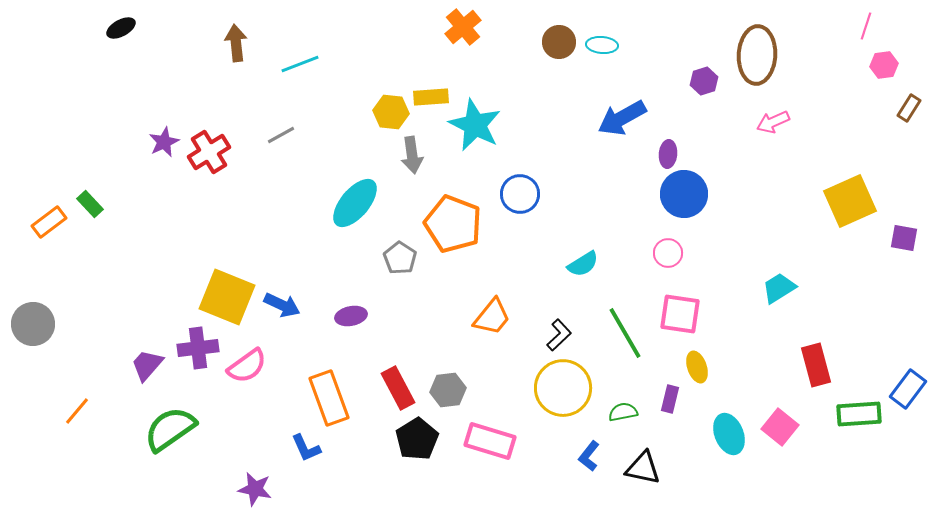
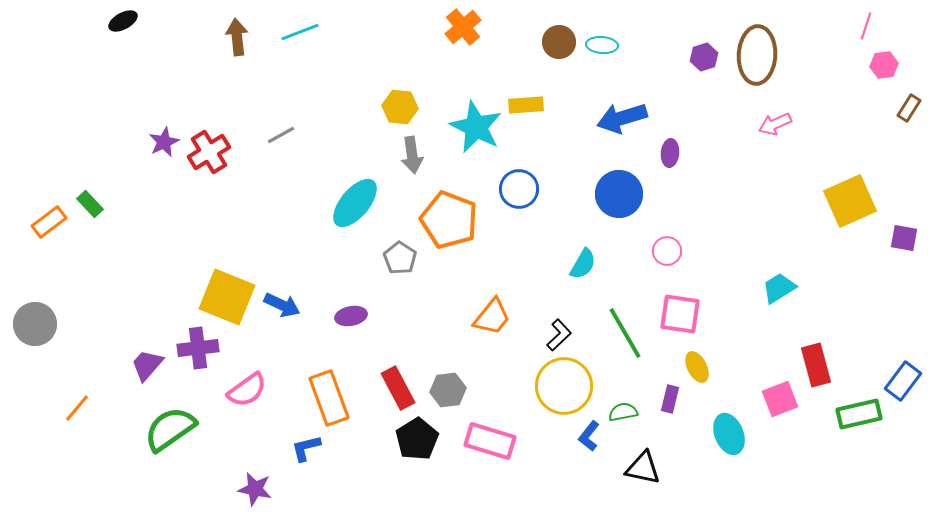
black ellipse at (121, 28): moved 2 px right, 7 px up
brown arrow at (236, 43): moved 1 px right, 6 px up
cyan line at (300, 64): moved 32 px up
purple hexagon at (704, 81): moved 24 px up
yellow rectangle at (431, 97): moved 95 px right, 8 px down
yellow hexagon at (391, 112): moved 9 px right, 5 px up
blue arrow at (622, 118): rotated 12 degrees clockwise
pink arrow at (773, 122): moved 2 px right, 2 px down
cyan star at (475, 125): moved 1 px right, 2 px down
purple ellipse at (668, 154): moved 2 px right, 1 px up
blue circle at (520, 194): moved 1 px left, 5 px up
blue circle at (684, 194): moved 65 px left
orange pentagon at (453, 224): moved 4 px left, 4 px up
pink circle at (668, 253): moved 1 px left, 2 px up
cyan semicircle at (583, 264): rotated 28 degrees counterclockwise
gray circle at (33, 324): moved 2 px right
pink semicircle at (247, 366): moved 24 px down
yellow ellipse at (697, 367): rotated 8 degrees counterclockwise
yellow circle at (563, 388): moved 1 px right, 2 px up
blue rectangle at (908, 389): moved 5 px left, 8 px up
orange line at (77, 411): moved 3 px up
green rectangle at (859, 414): rotated 9 degrees counterclockwise
pink square at (780, 427): moved 28 px up; rotated 30 degrees clockwise
blue L-shape at (306, 448): rotated 100 degrees clockwise
blue L-shape at (589, 456): moved 20 px up
